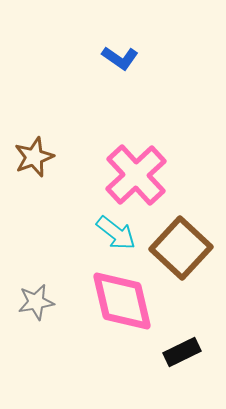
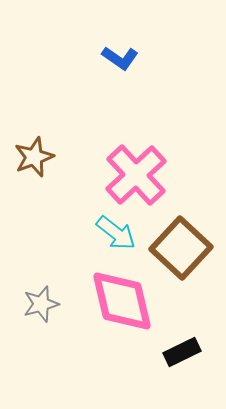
gray star: moved 5 px right, 2 px down; rotated 6 degrees counterclockwise
